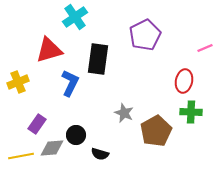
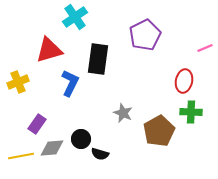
gray star: moved 1 px left
brown pentagon: moved 3 px right
black circle: moved 5 px right, 4 px down
